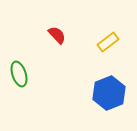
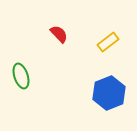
red semicircle: moved 2 px right, 1 px up
green ellipse: moved 2 px right, 2 px down
